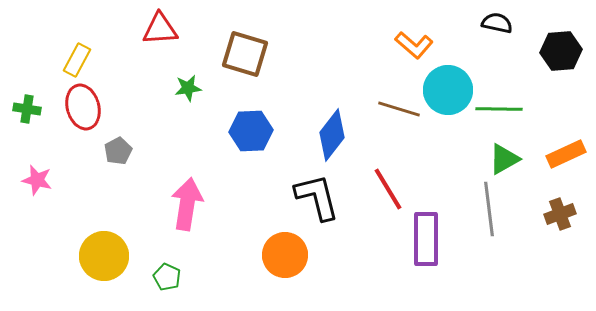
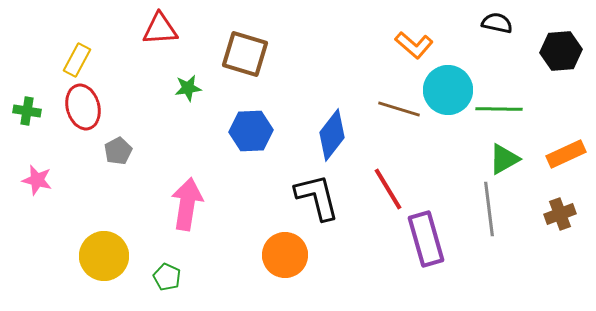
green cross: moved 2 px down
purple rectangle: rotated 16 degrees counterclockwise
